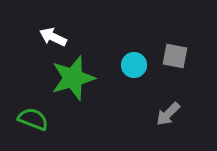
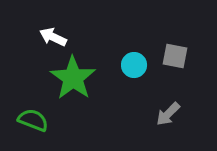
green star: rotated 21 degrees counterclockwise
green semicircle: moved 1 px down
